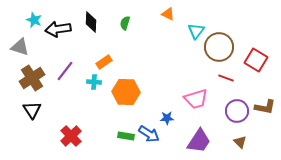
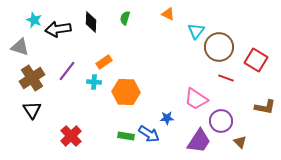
green semicircle: moved 5 px up
purple line: moved 2 px right
pink trapezoid: rotated 50 degrees clockwise
purple circle: moved 16 px left, 10 px down
